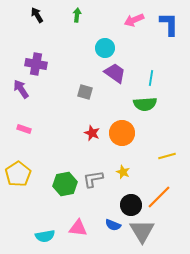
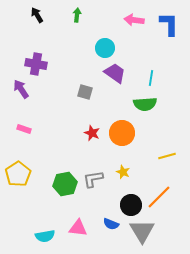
pink arrow: rotated 30 degrees clockwise
blue semicircle: moved 2 px left, 1 px up
